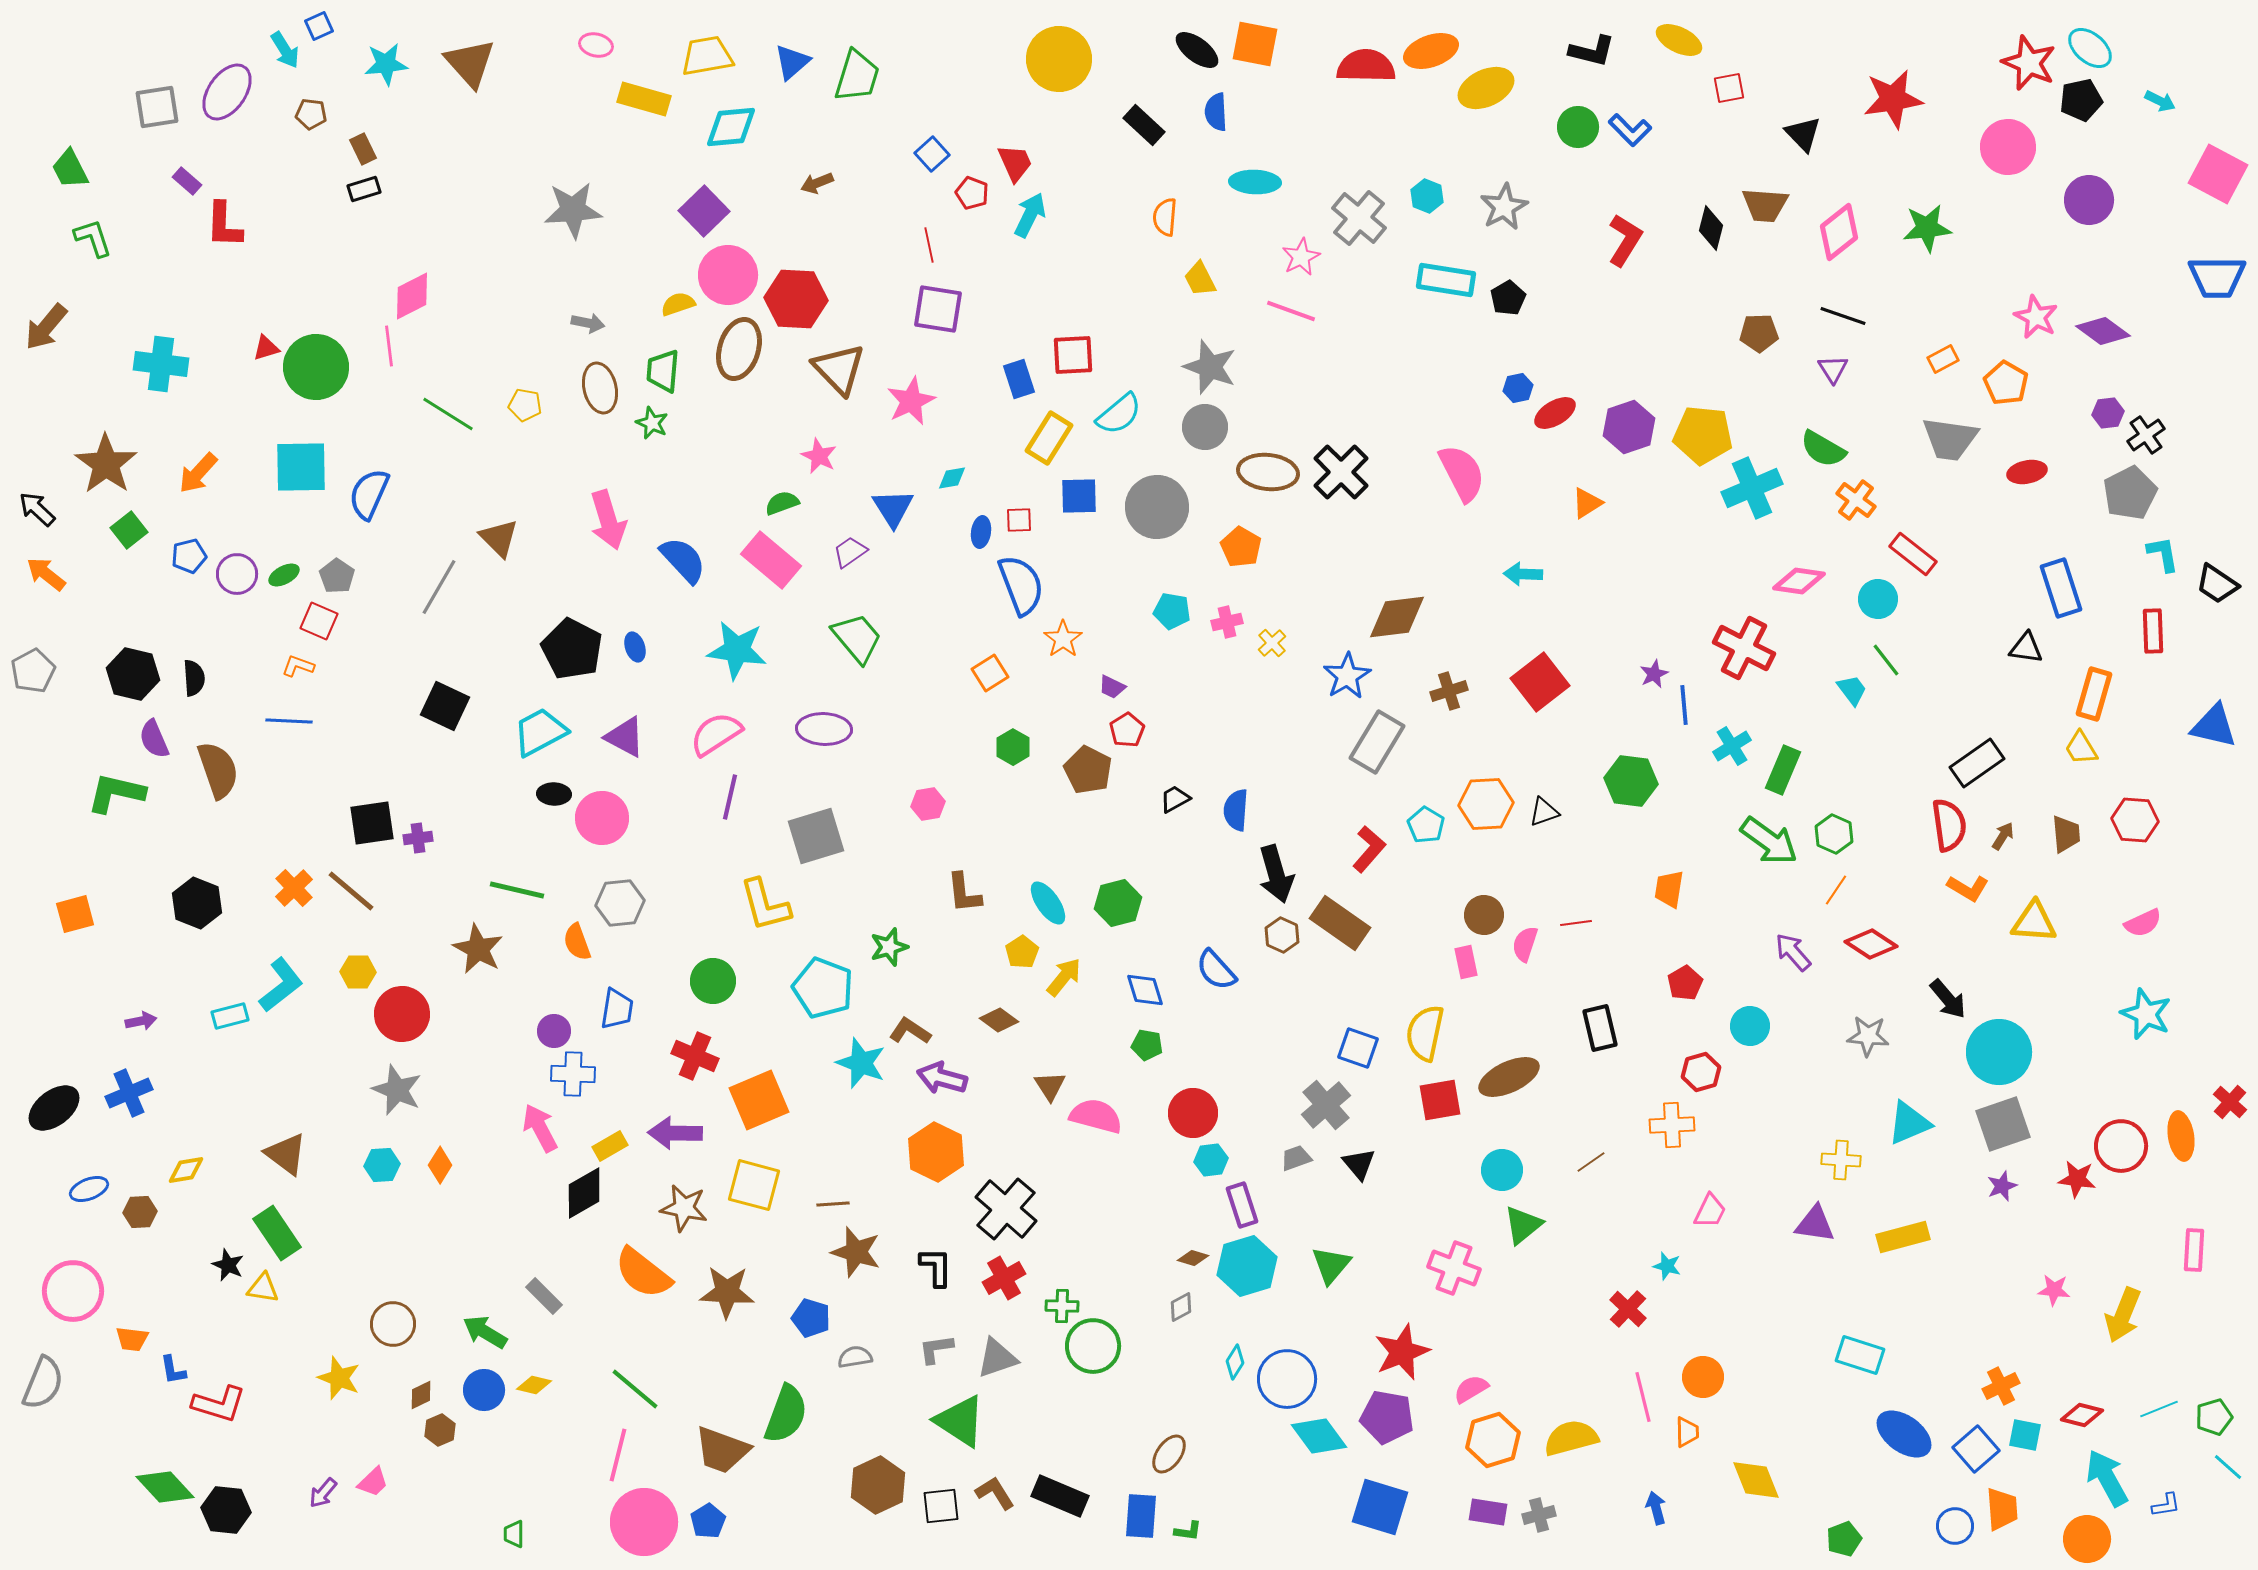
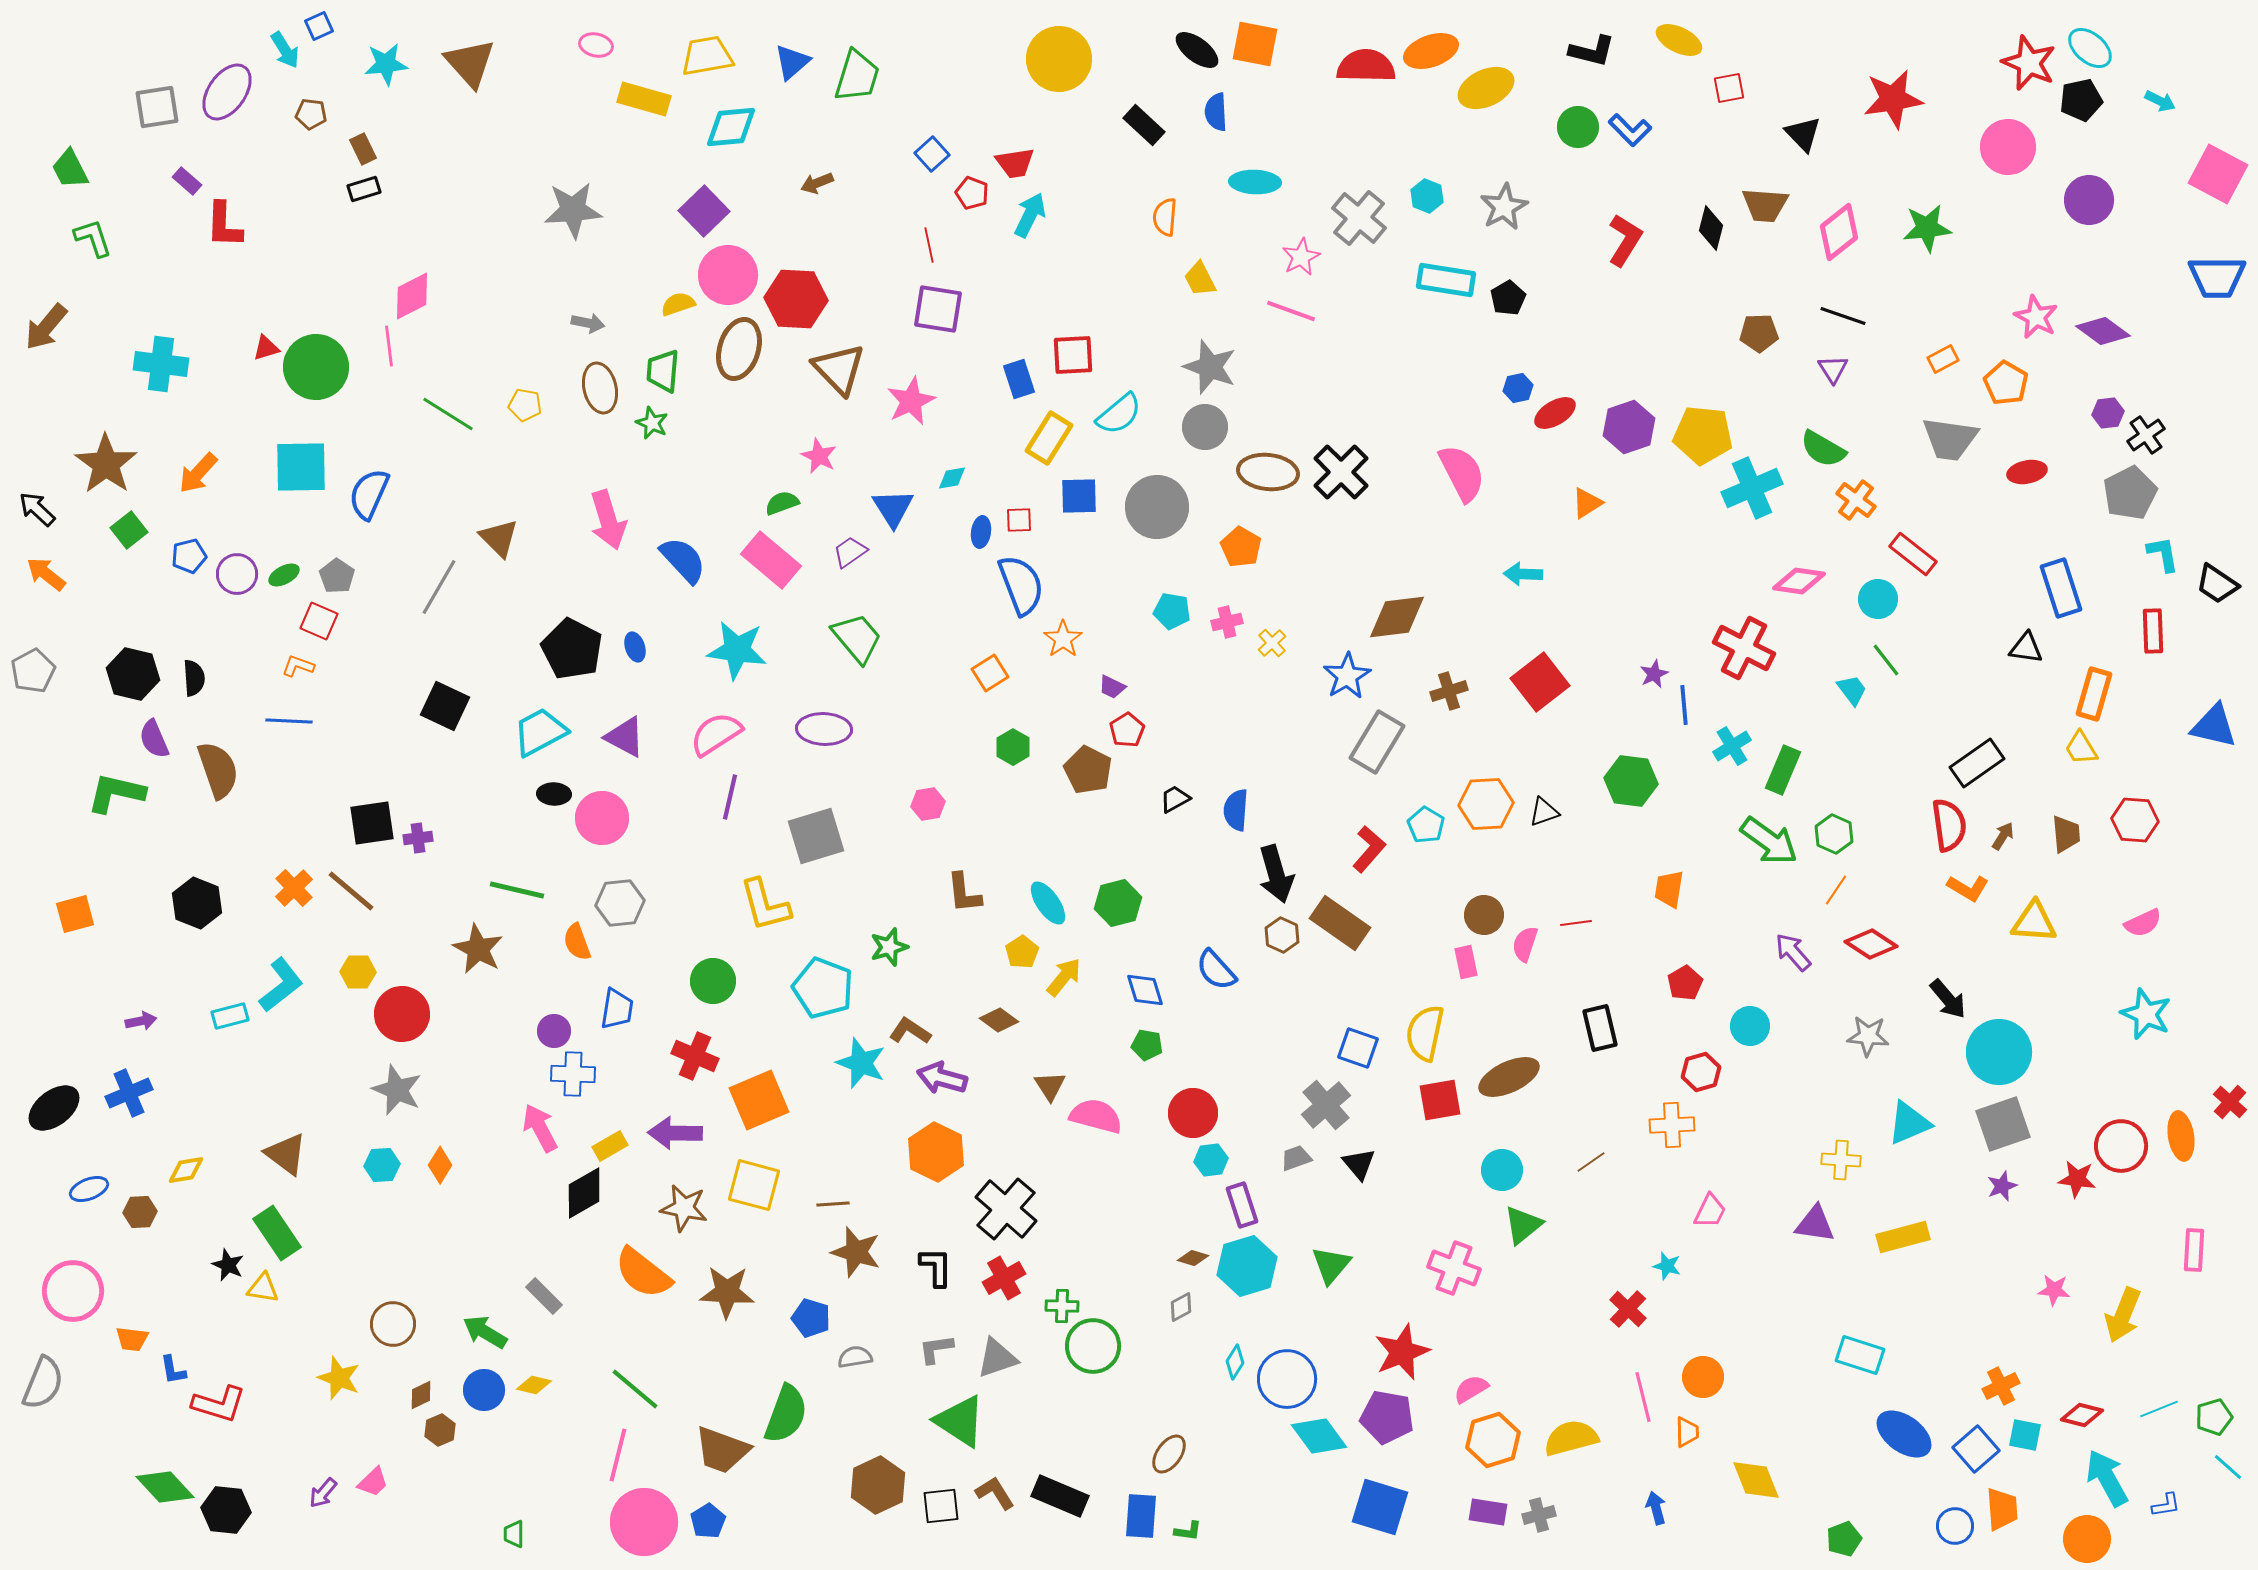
red trapezoid at (1015, 163): rotated 105 degrees clockwise
